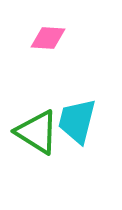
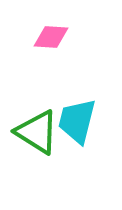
pink diamond: moved 3 px right, 1 px up
